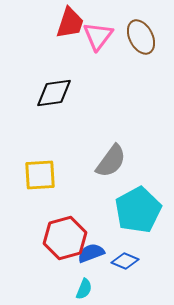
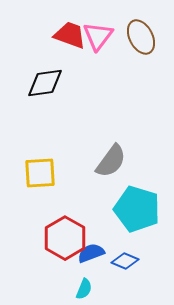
red trapezoid: moved 12 px down; rotated 88 degrees counterclockwise
black diamond: moved 9 px left, 10 px up
yellow square: moved 2 px up
cyan pentagon: moved 1 px left, 1 px up; rotated 27 degrees counterclockwise
red hexagon: rotated 15 degrees counterclockwise
